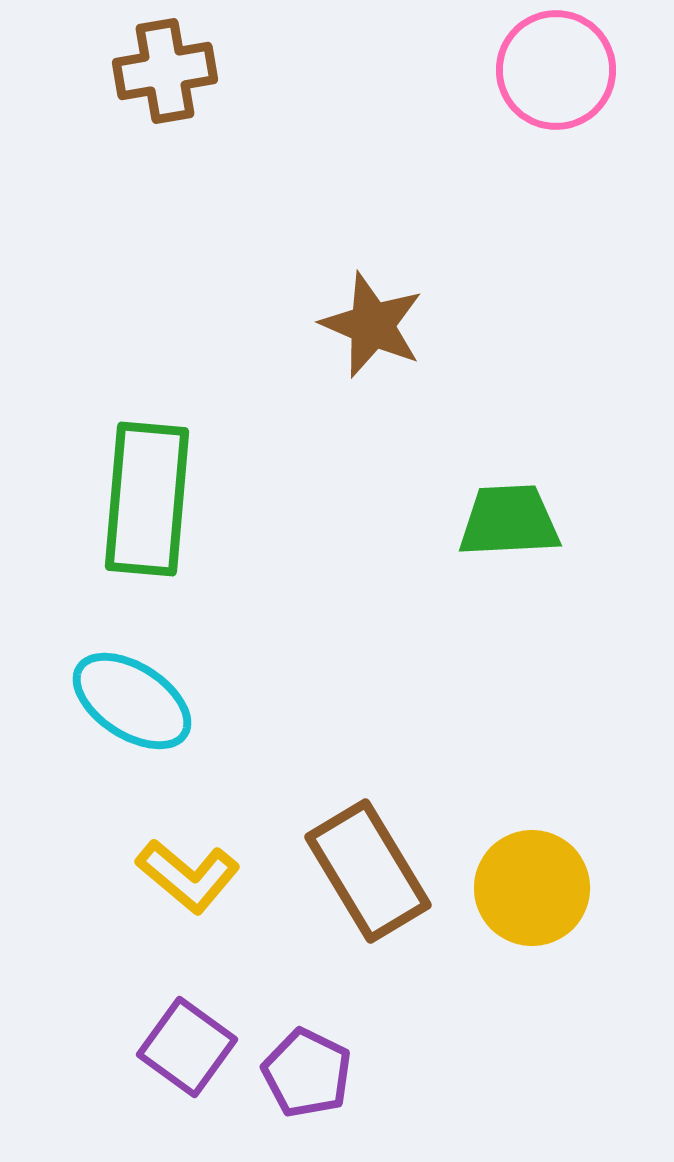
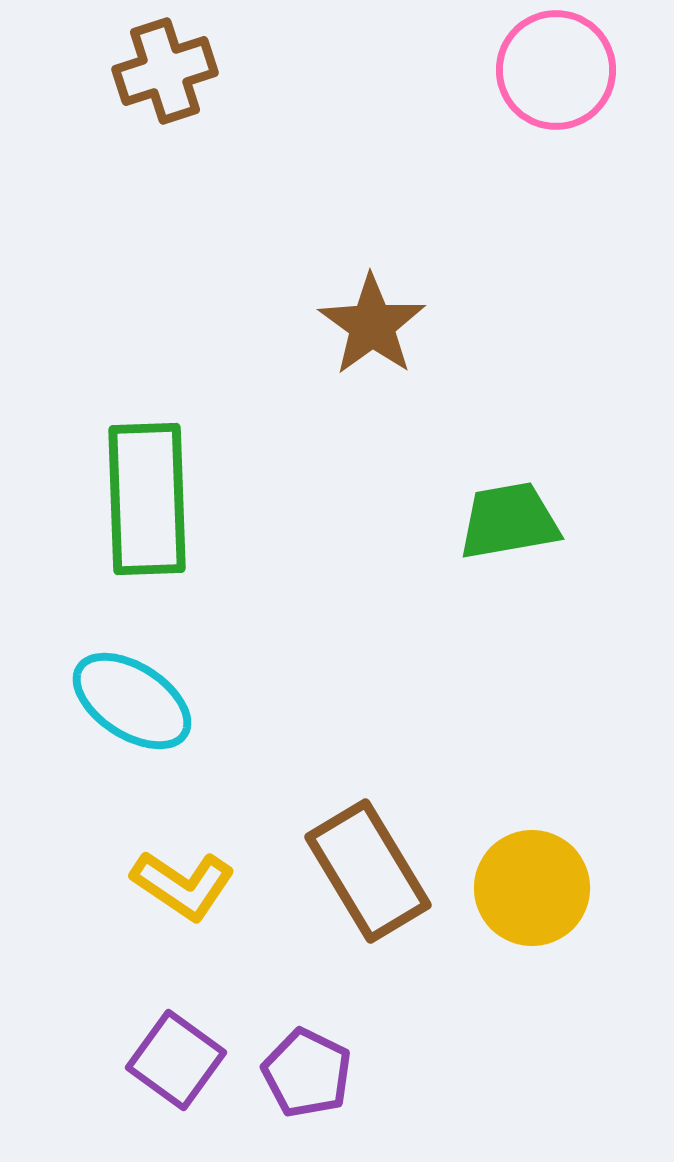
brown cross: rotated 8 degrees counterclockwise
brown star: rotated 13 degrees clockwise
green rectangle: rotated 7 degrees counterclockwise
green trapezoid: rotated 7 degrees counterclockwise
yellow L-shape: moved 5 px left, 9 px down; rotated 6 degrees counterclockwise
purple square: moved 11 px left, 13 px down
